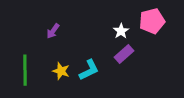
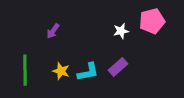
white star: rotated 21 degrees clockwise
purple rectangle: moved 6 px left, 13 px down
cyan L-shape: moved 1 px left, 2 px down; rotated 15 degrees clockwise
